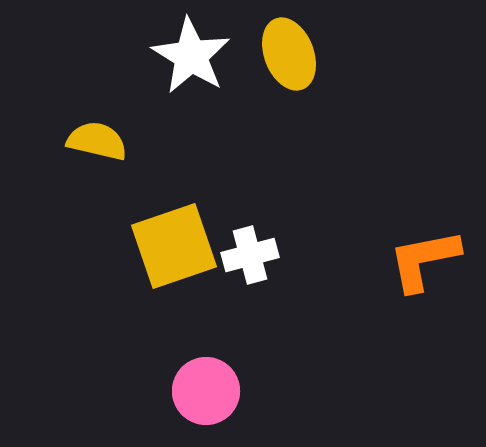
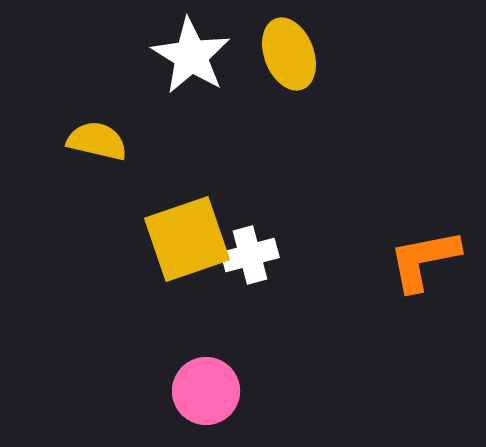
yellow square: moved 13 px right, 7 px up
